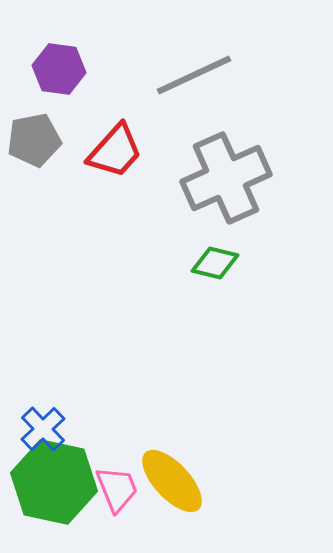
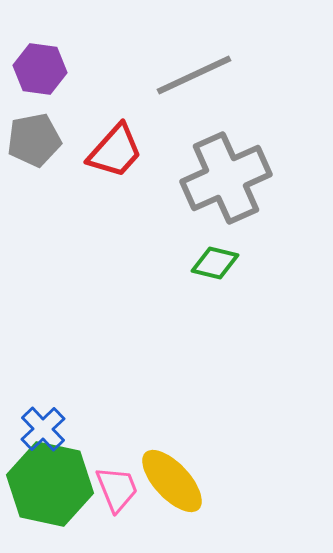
purple hexagon: moved 19 px left
green hexagon: moved 4 px left, 2 px down
